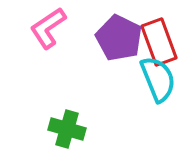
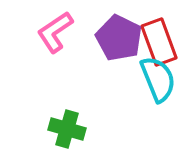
pink L-shape: moved 7 px right, 4 px down
